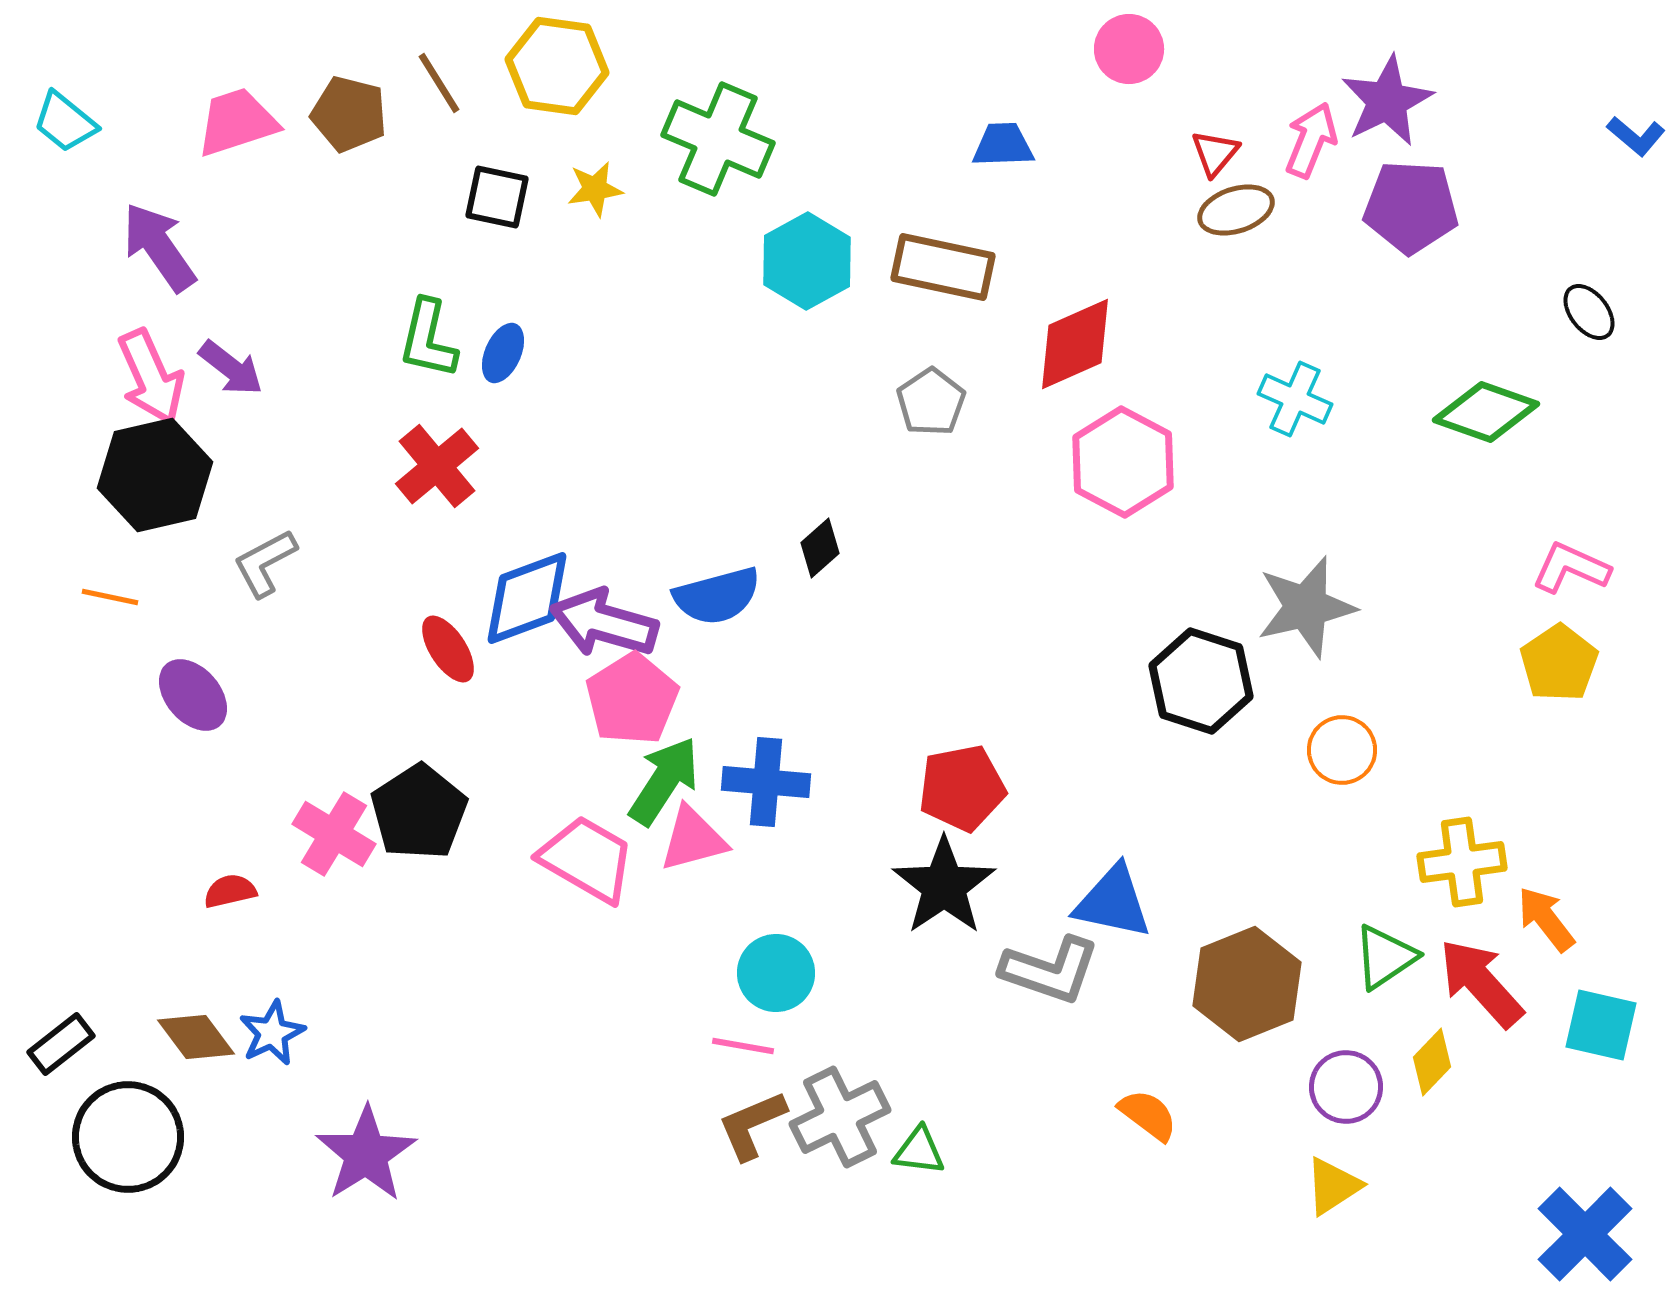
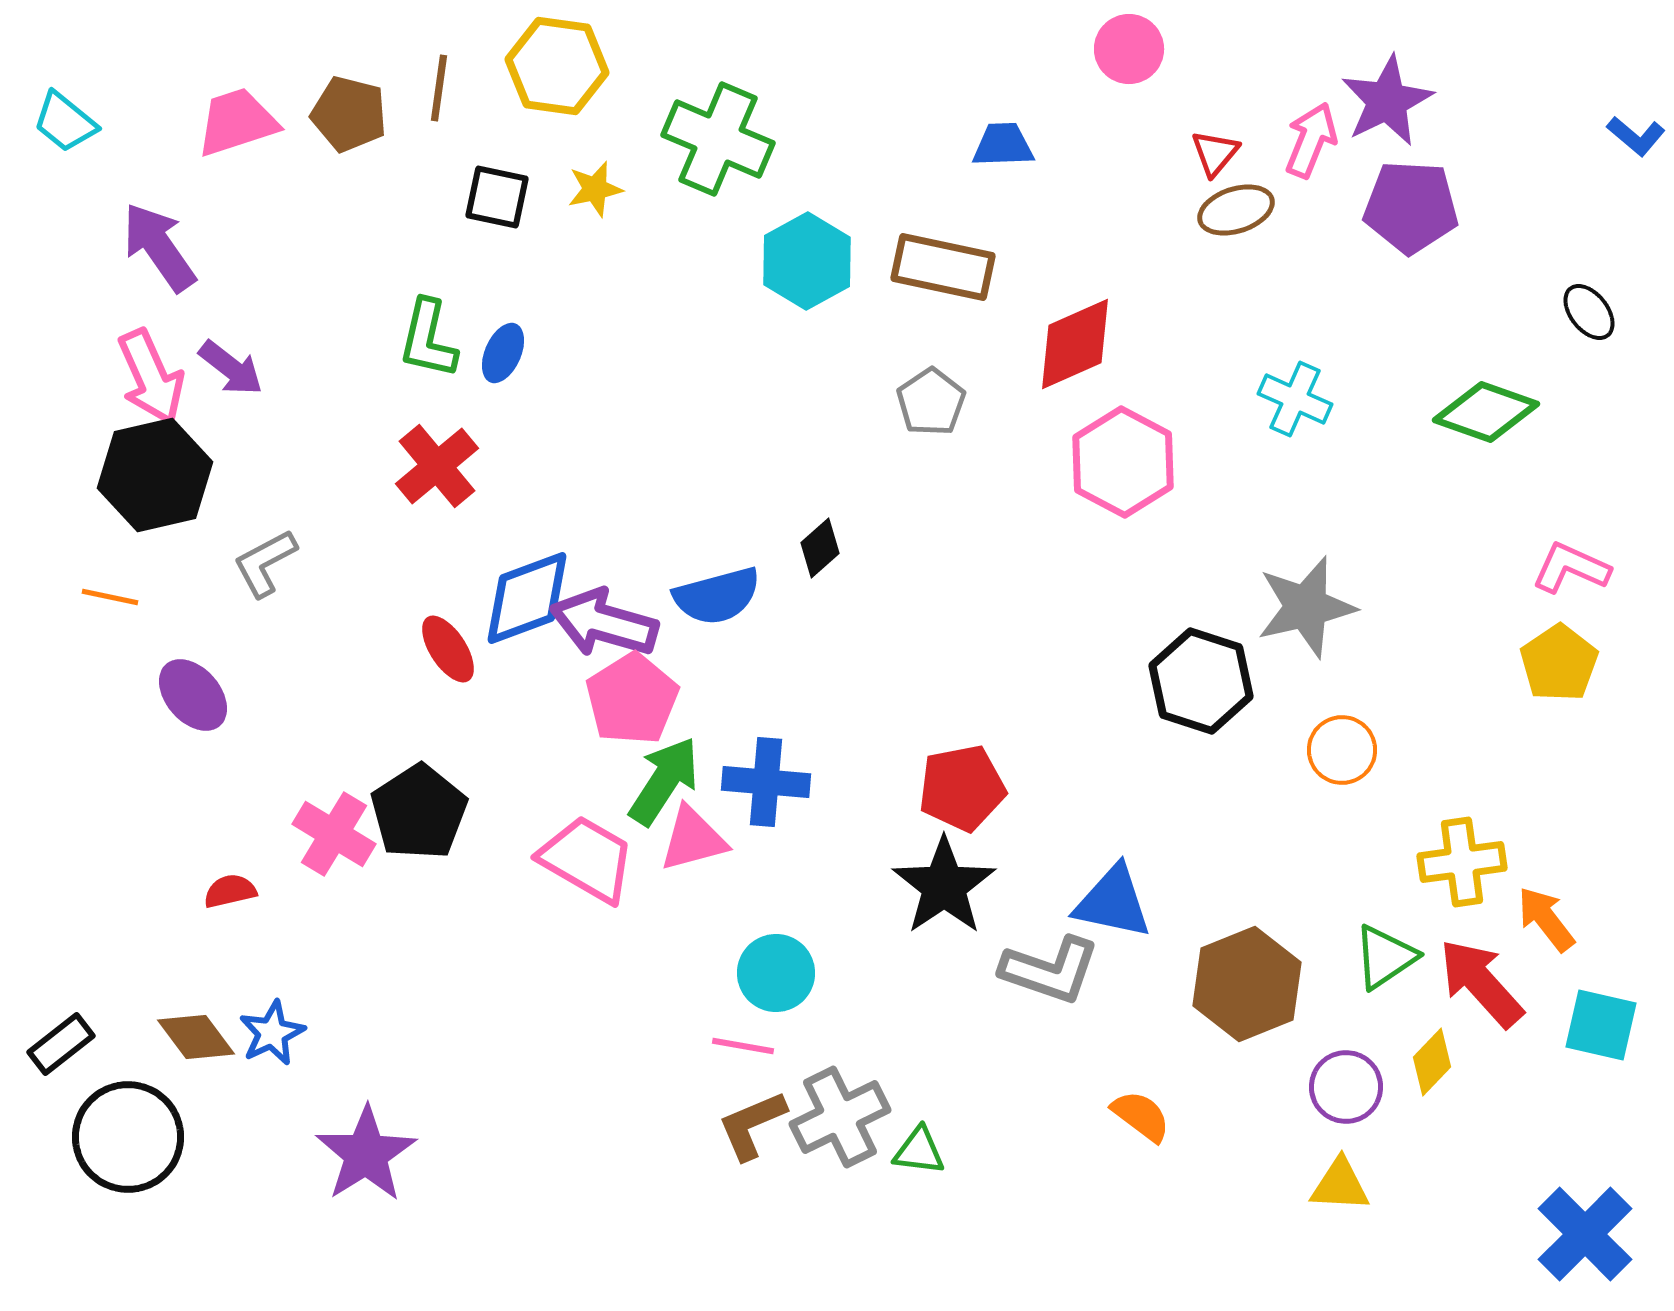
brown line at (439, 83): moved 5 px down; rotated 40 degrees clockwise
yellow star at (595, 189): rotated 4 degrees counterclockwise
orange semicircle at (1148, 1115): moved 7 px left, 1 px down
yellow triangle at (1333, 1186): moved 7 px right, 1 px up; rotated 36 degrees clockwise
